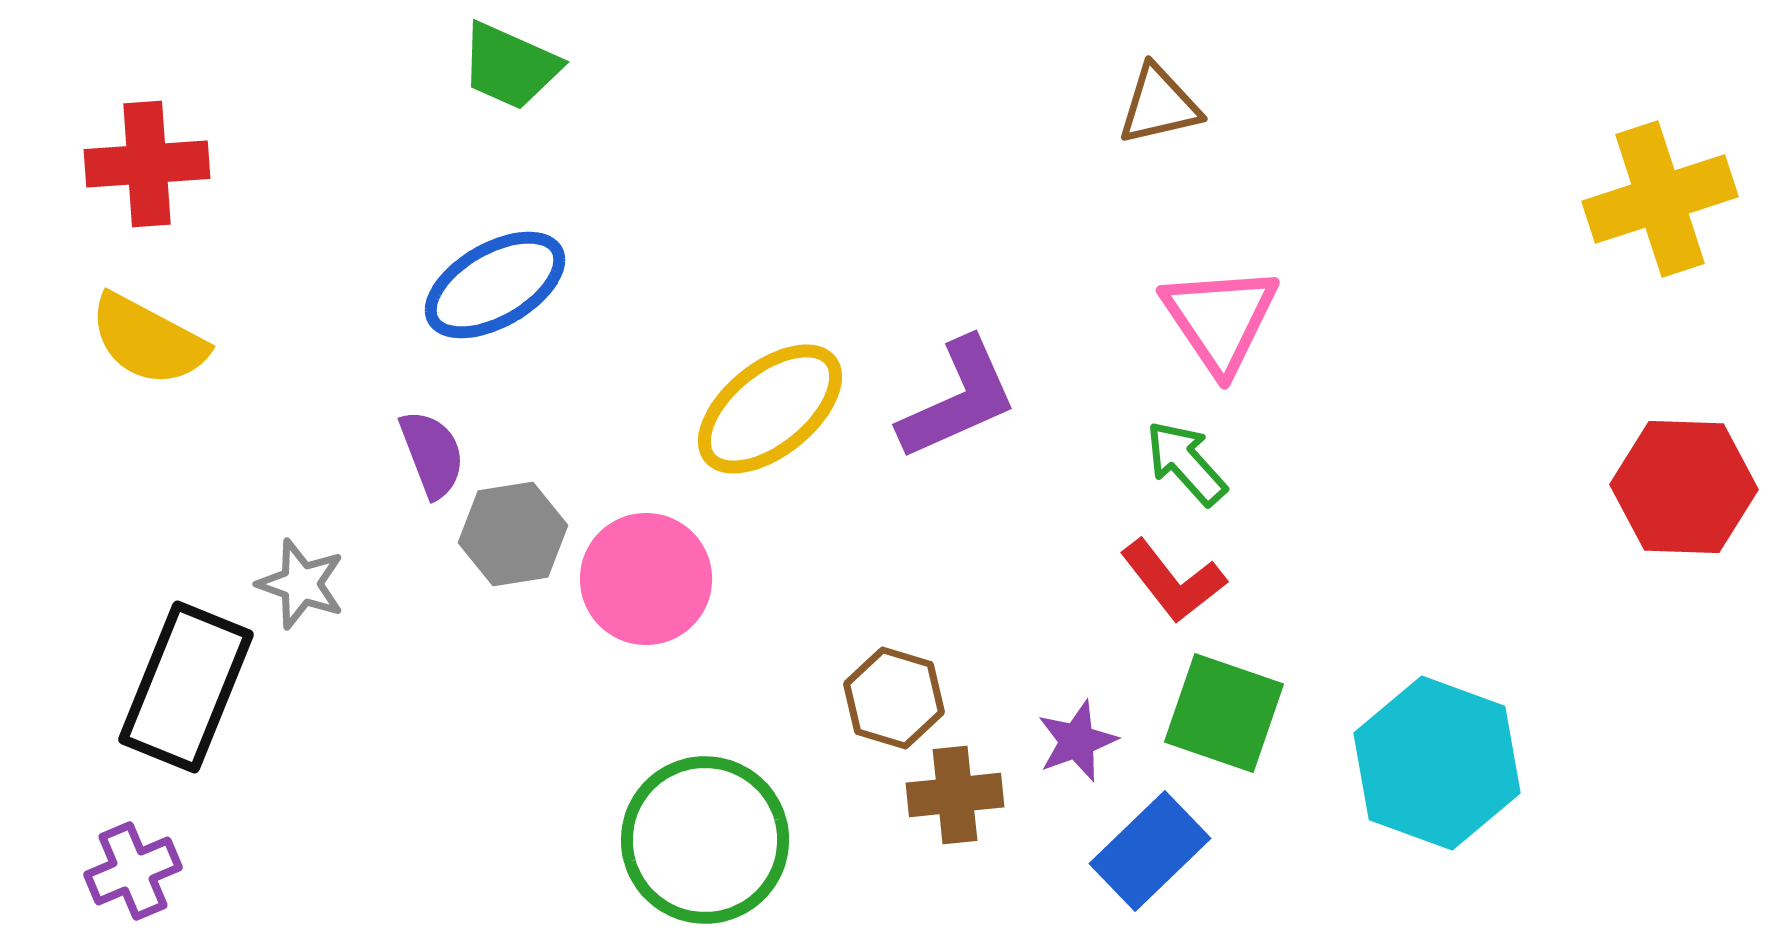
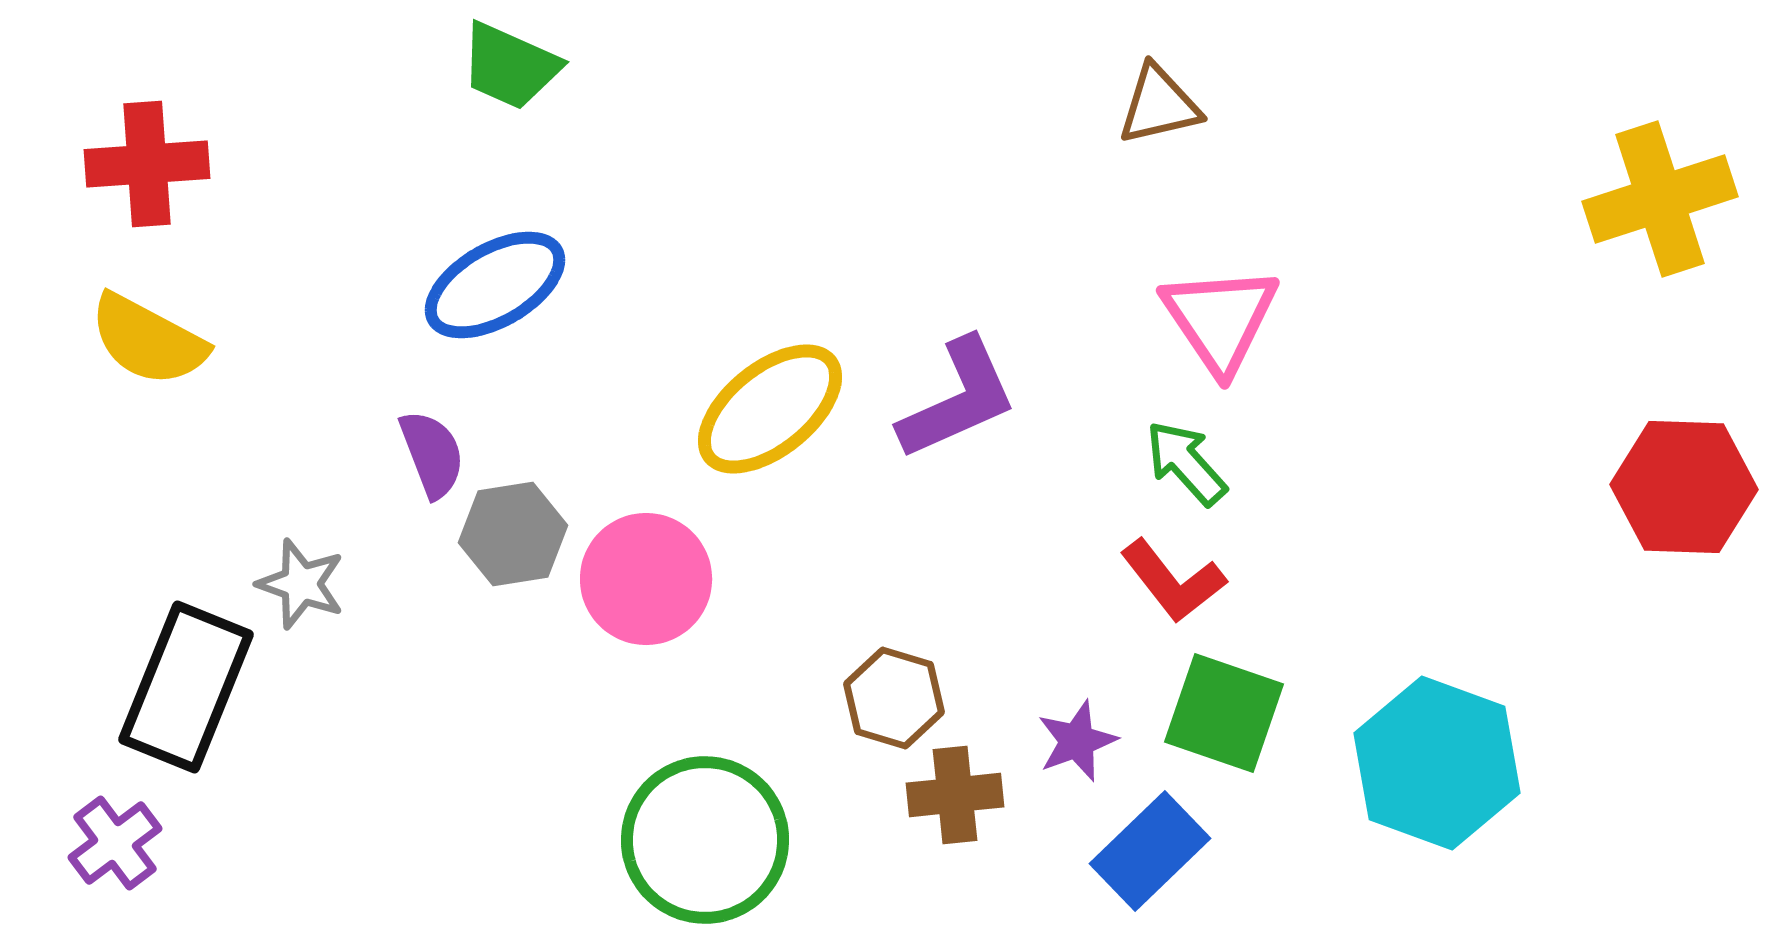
purple cross: moved 18 px left, 28 px up; rotated 14 degrees counterclockwise
